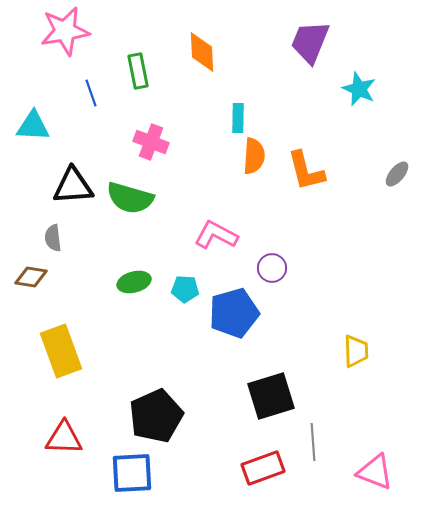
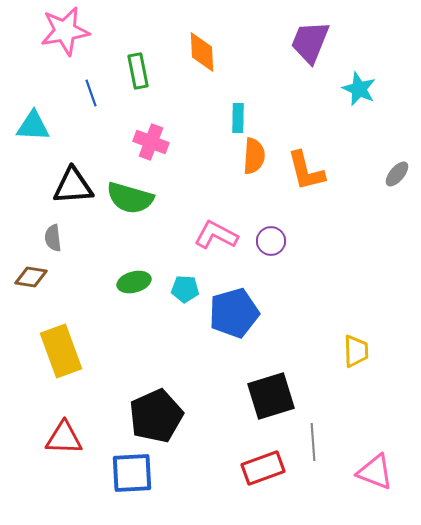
purple circle: moved 1 px left, 27 px up
